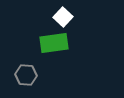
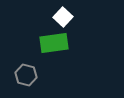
gray hexagon: rotated 10 degrees clockwise
